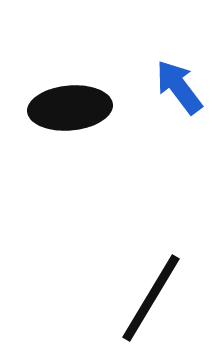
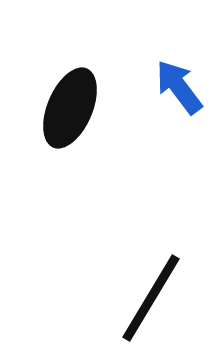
black ellipse: rotated 62 degrees counterclockwise
